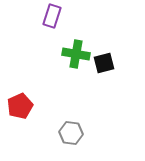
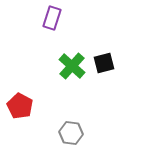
purple rectangle: moved 2 px down
green cross: moved 4 px left, 12 px down; rotated 32 degrees clockwise
red pentagon: rotated 20 degrees counterclockwise
